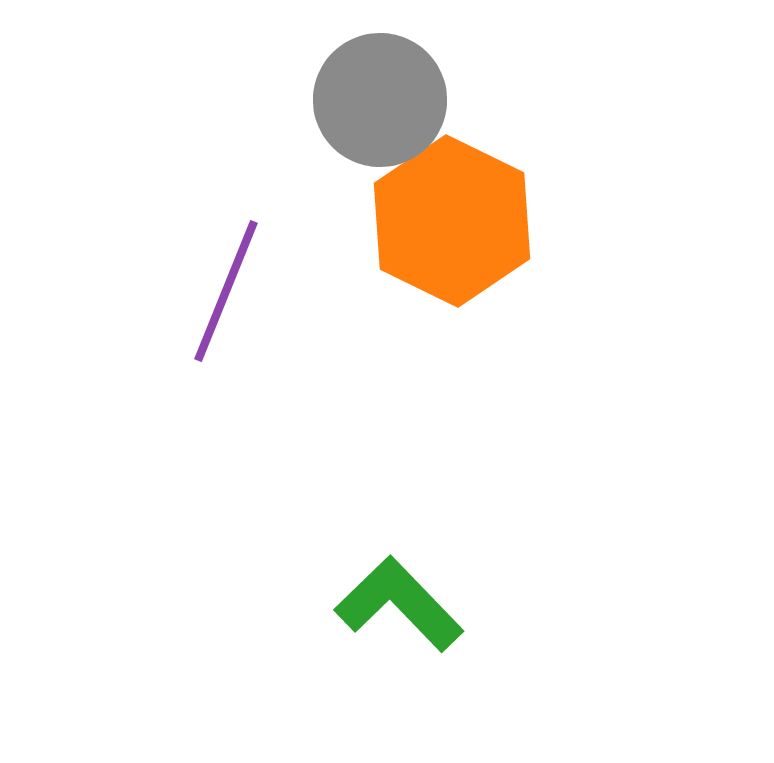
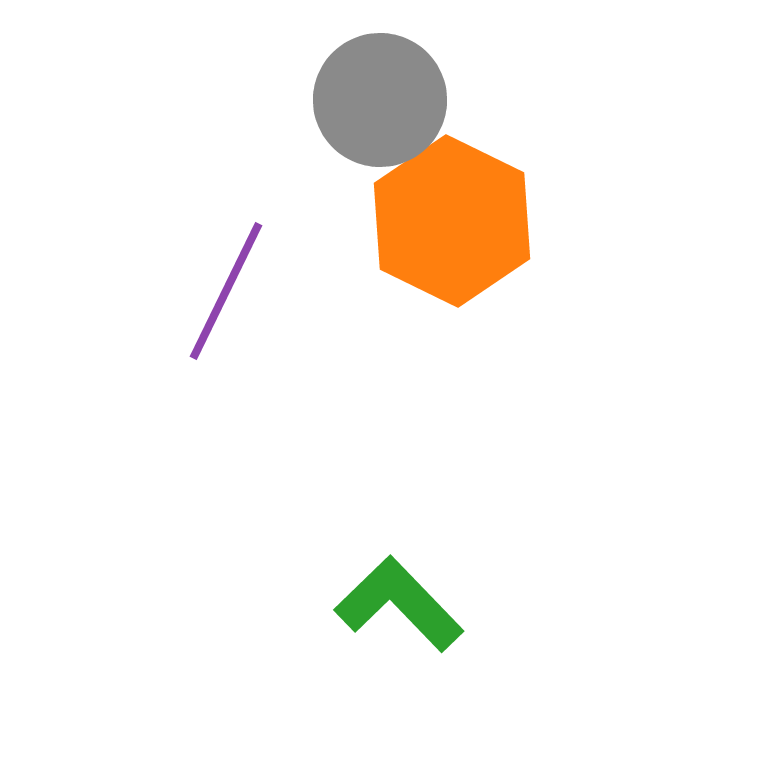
purple line: rotated 4 degrees clockwise
